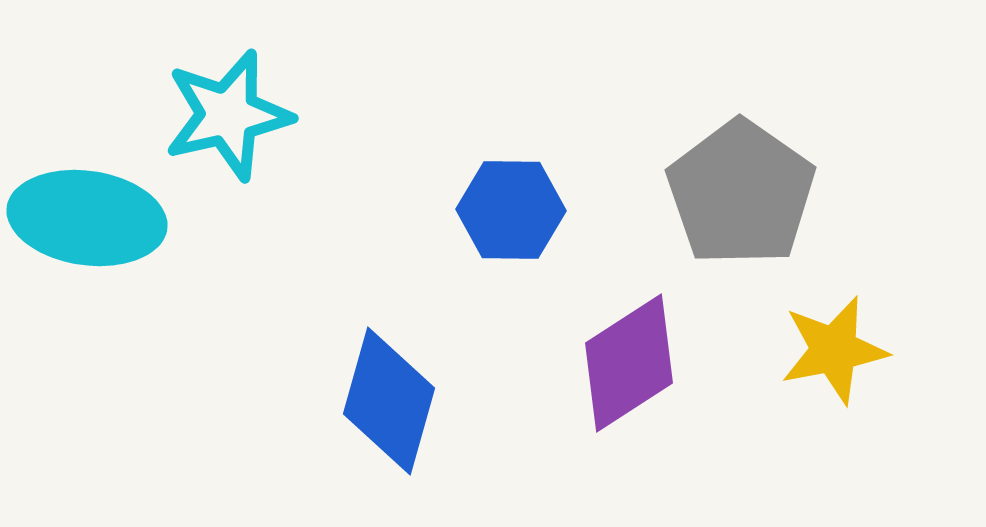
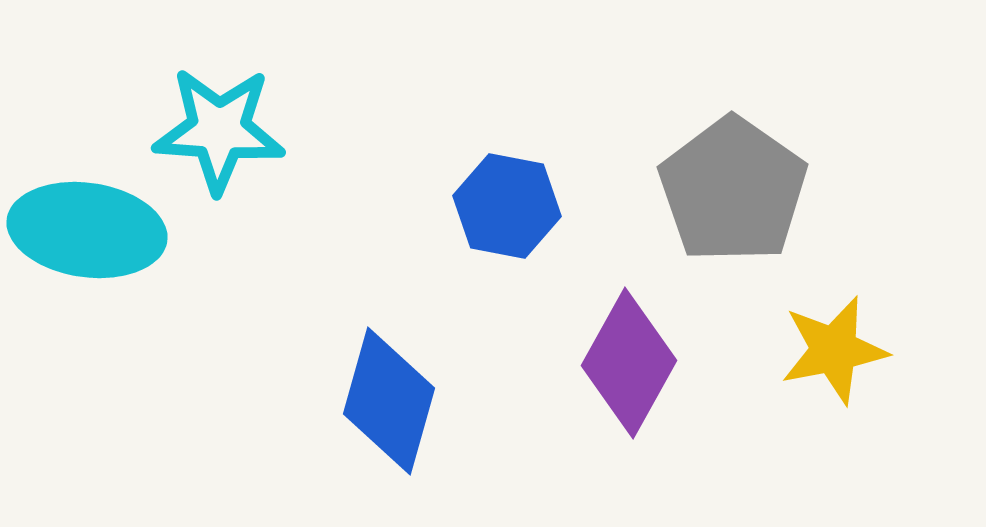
cyan star: moved 9 px left, 15 px down; rotated 17 degrees clockwise
gray pentagon: moved 8 px left, 3 px up
blue hexagon: moved 4 px left, 4 px up; rotated 10 degrees clockwise
cyan ellipse: moved 12 px down
purple diamond: rotated 28 degrees counterclockwise
